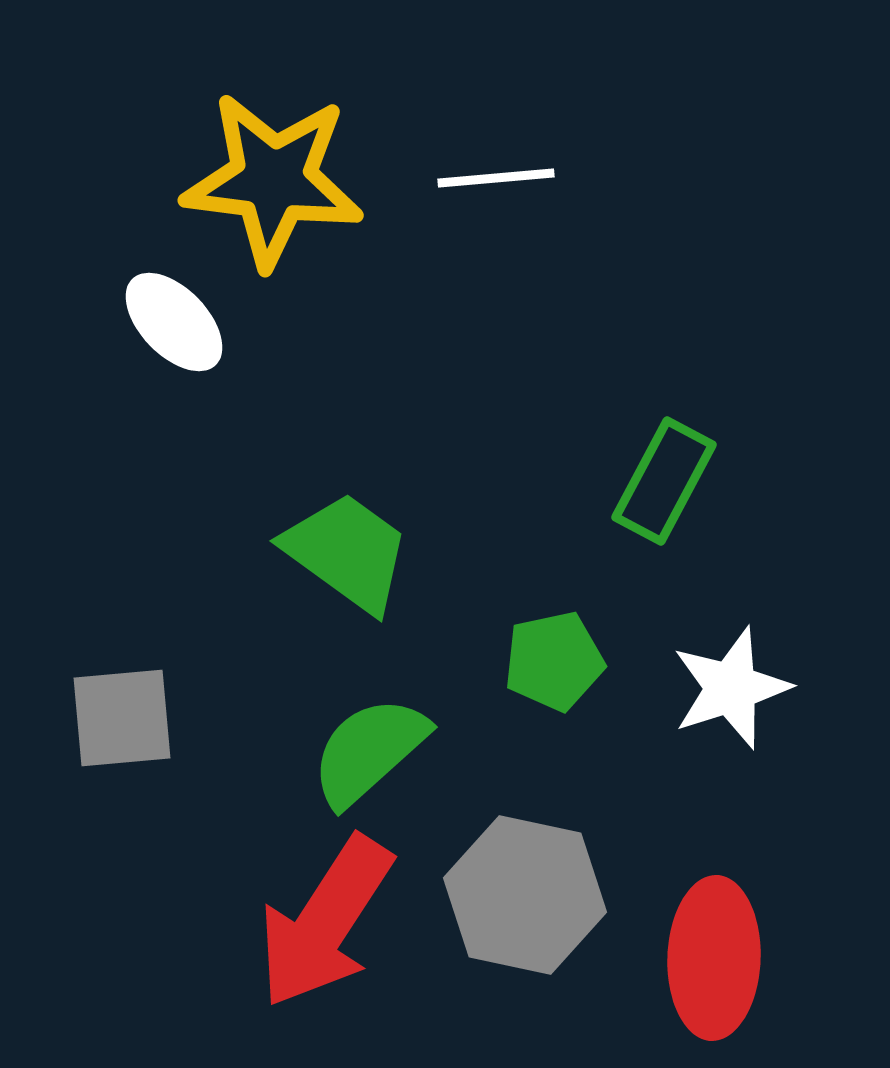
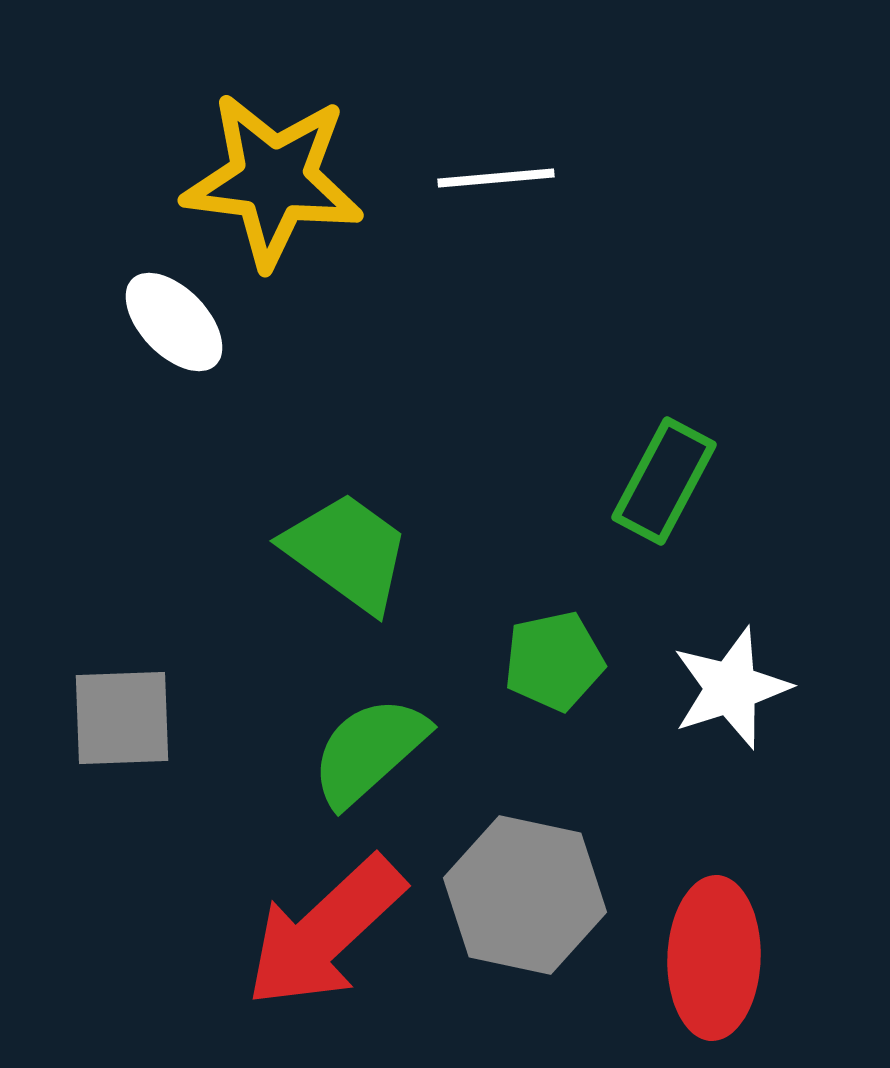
gray square: rotated 3 degrees clockwise
red arrow: moved 10 px down; rotated 14 degrees clockwise
